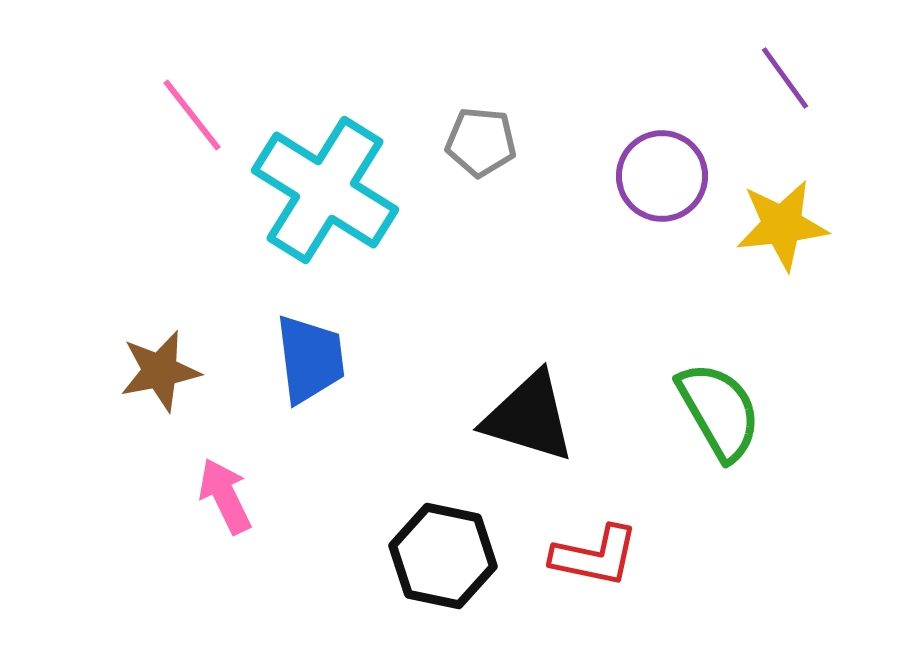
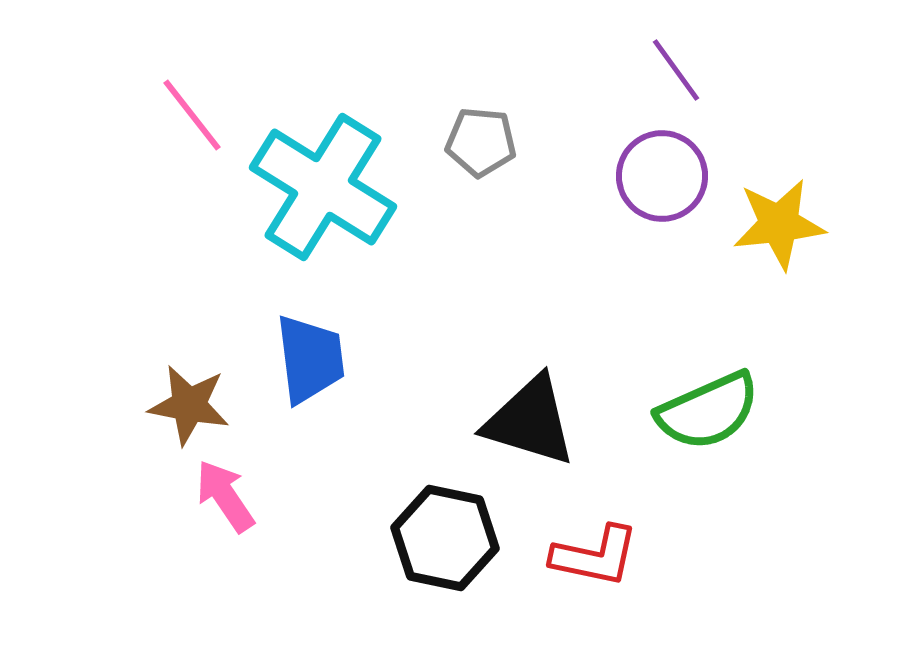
purple line: moved 109 px left, 8 px up
cyan cross: moved 2 px left, 3 px up
yellow star: moved 3 px left, 1 px up
brown star: moved 29 px right, 34 px down; rotated 22 degrees clockwise
green semicircle: moved 11 px left; rotated 96 degrees clockwise
black triangle: moved 1 px right, 4 px down
pink arrow: rotated 8 degrees counterclockwise
black hexagon: moved 2 px right, 18 px up
